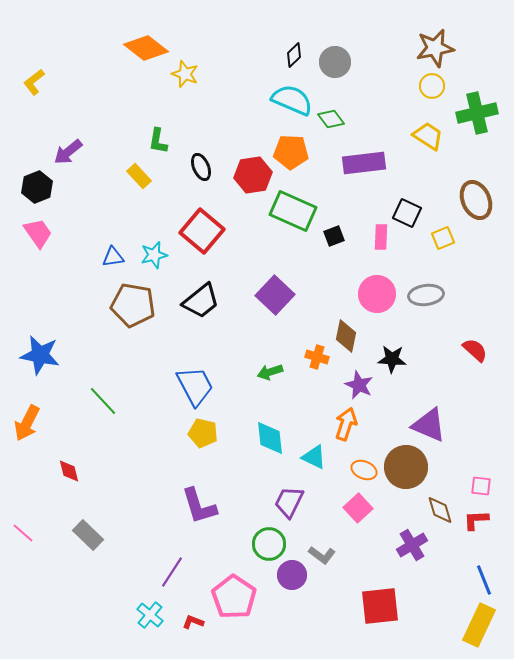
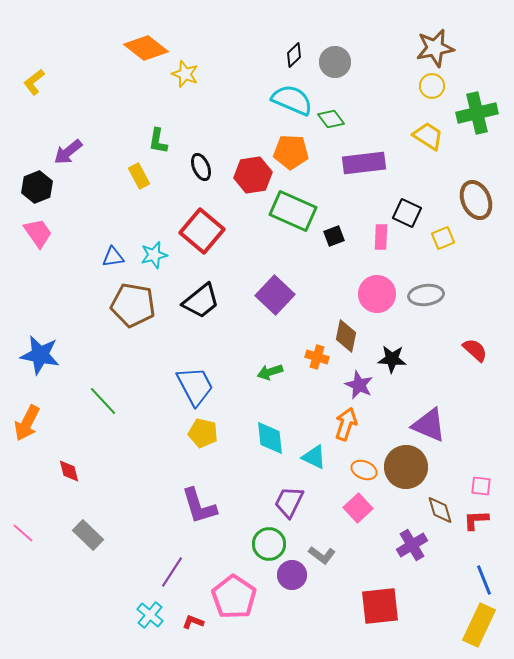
yellow rectangle at (139, 176): rotated 15 degrees clockwise
